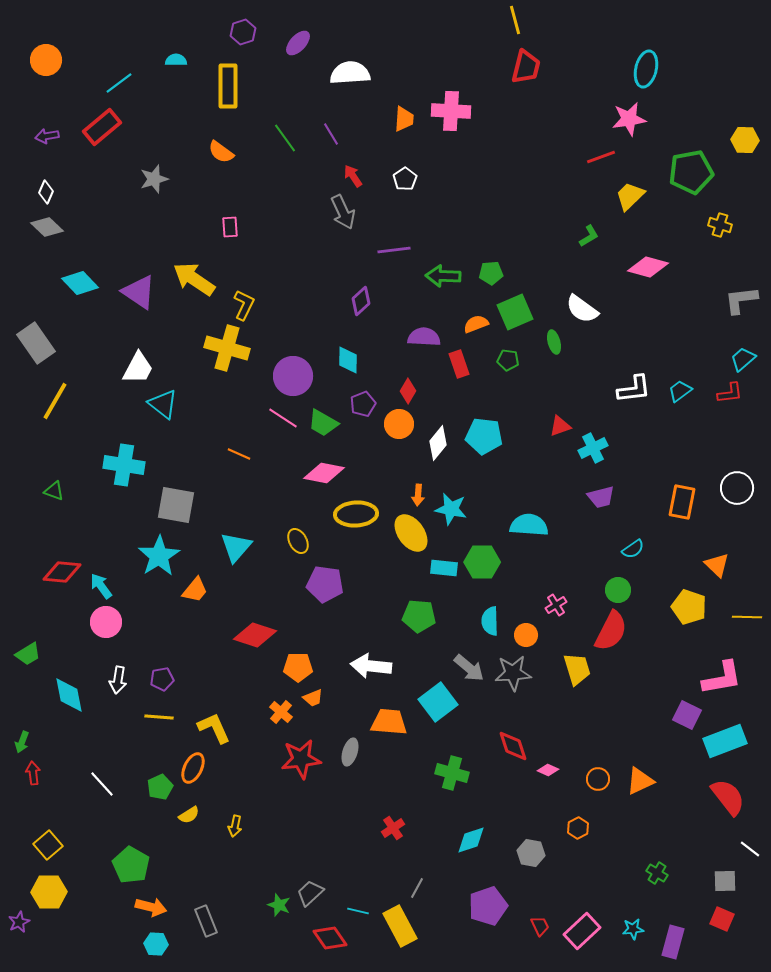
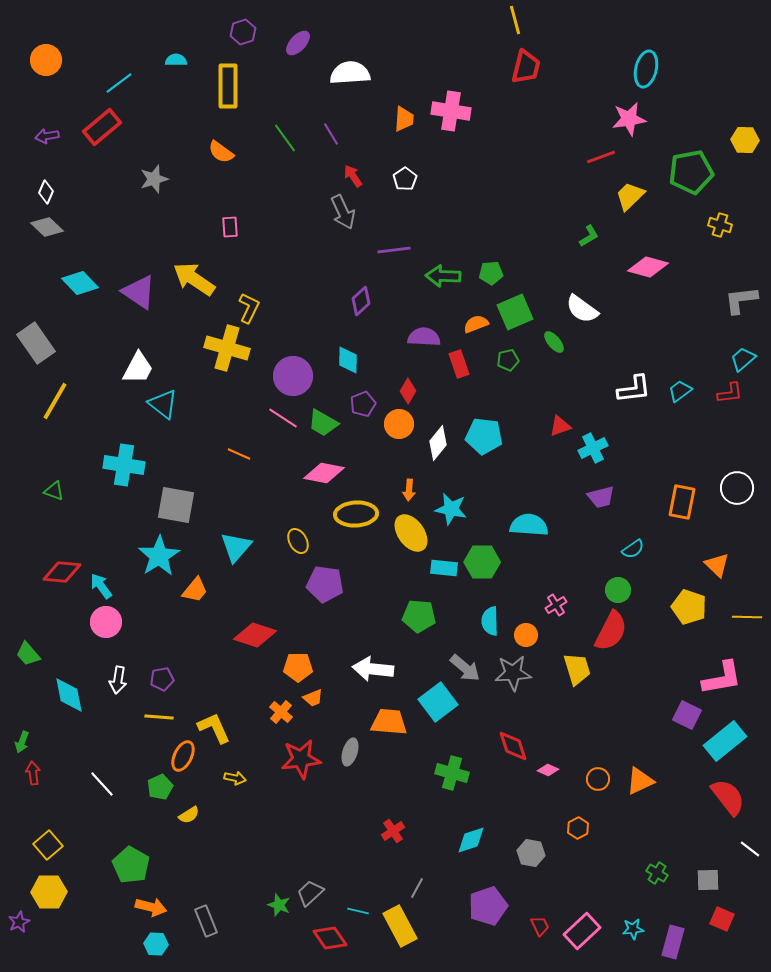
pink cross at (451, 111): rotated 6 degrees clockwise
yellow L-shape at (244, 305): moved 5 px right, 3 px down
green ellipse at (554, 342): rotated 25 degrees counterclockwise
green pentagon at (508, 360): rotated 20 degrees counterclockwise
orange arrow at (418, 495): moved 9 px left, 5 px up
green trapezoid at (28, 654): rotated 80 degrees clockwise
white arrow at (371, 666): moved 2 px right, 3 px down
gray arrow at (469, 668): moved 4 px left
cyan rectangle at (725, 741): rotated 18 degrees counterclockwise
orange ellipse at (193, 768): moved 10 px left, 12 px up
yellow arrow at (235, 826): moved 48 px up; rotated 90 degrees counterclockwise
red cross at (393, 828): moved 3 px down
gray square at (725, 881): moved 17 px left, 1 px up
